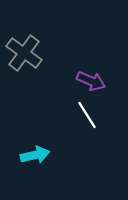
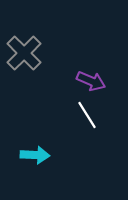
gray cross: rotated 9 degrees clockwise
cyan arrow: rotated 16 degrees clockwise
